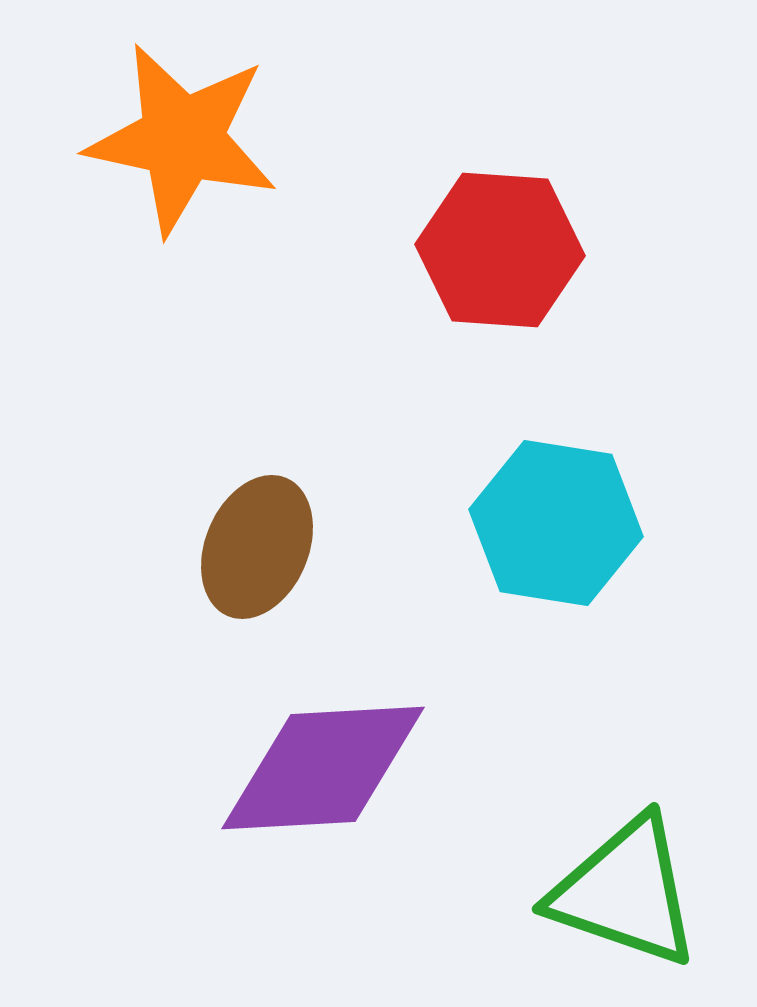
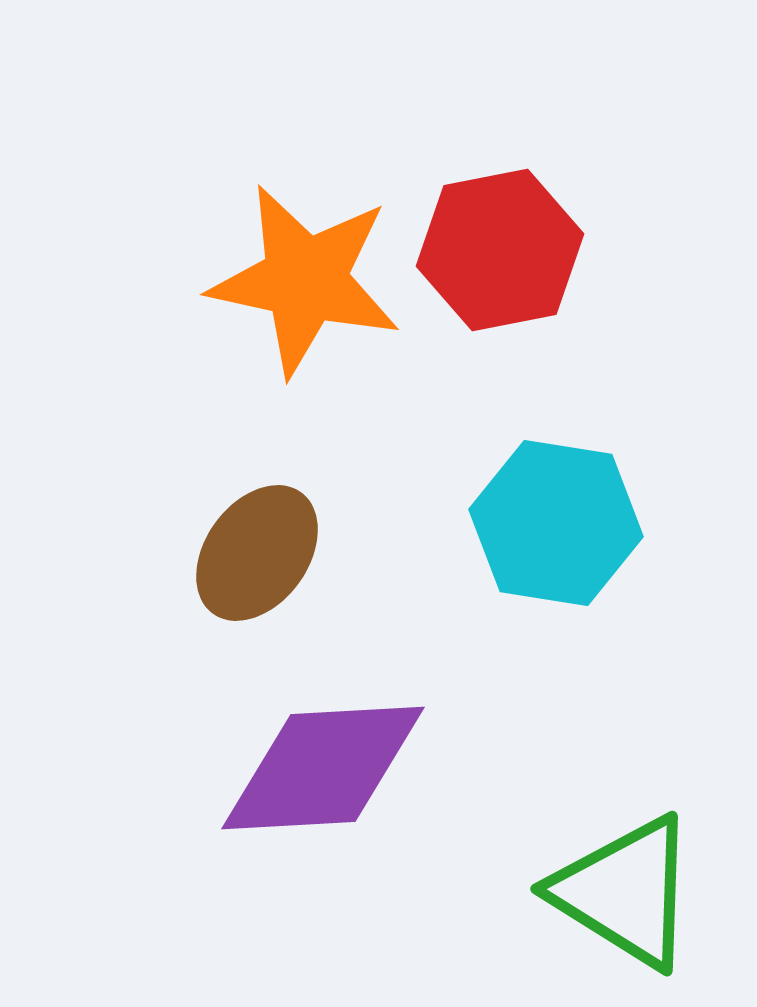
orange star: moved 123 px right, 141 px down
red hexagon: rotated 15 degrees counterclockwise
brown ellipse: moved 6 px down; rotated 13 degrees clockwise
green triangle: rotated 13 degrees clockwise
